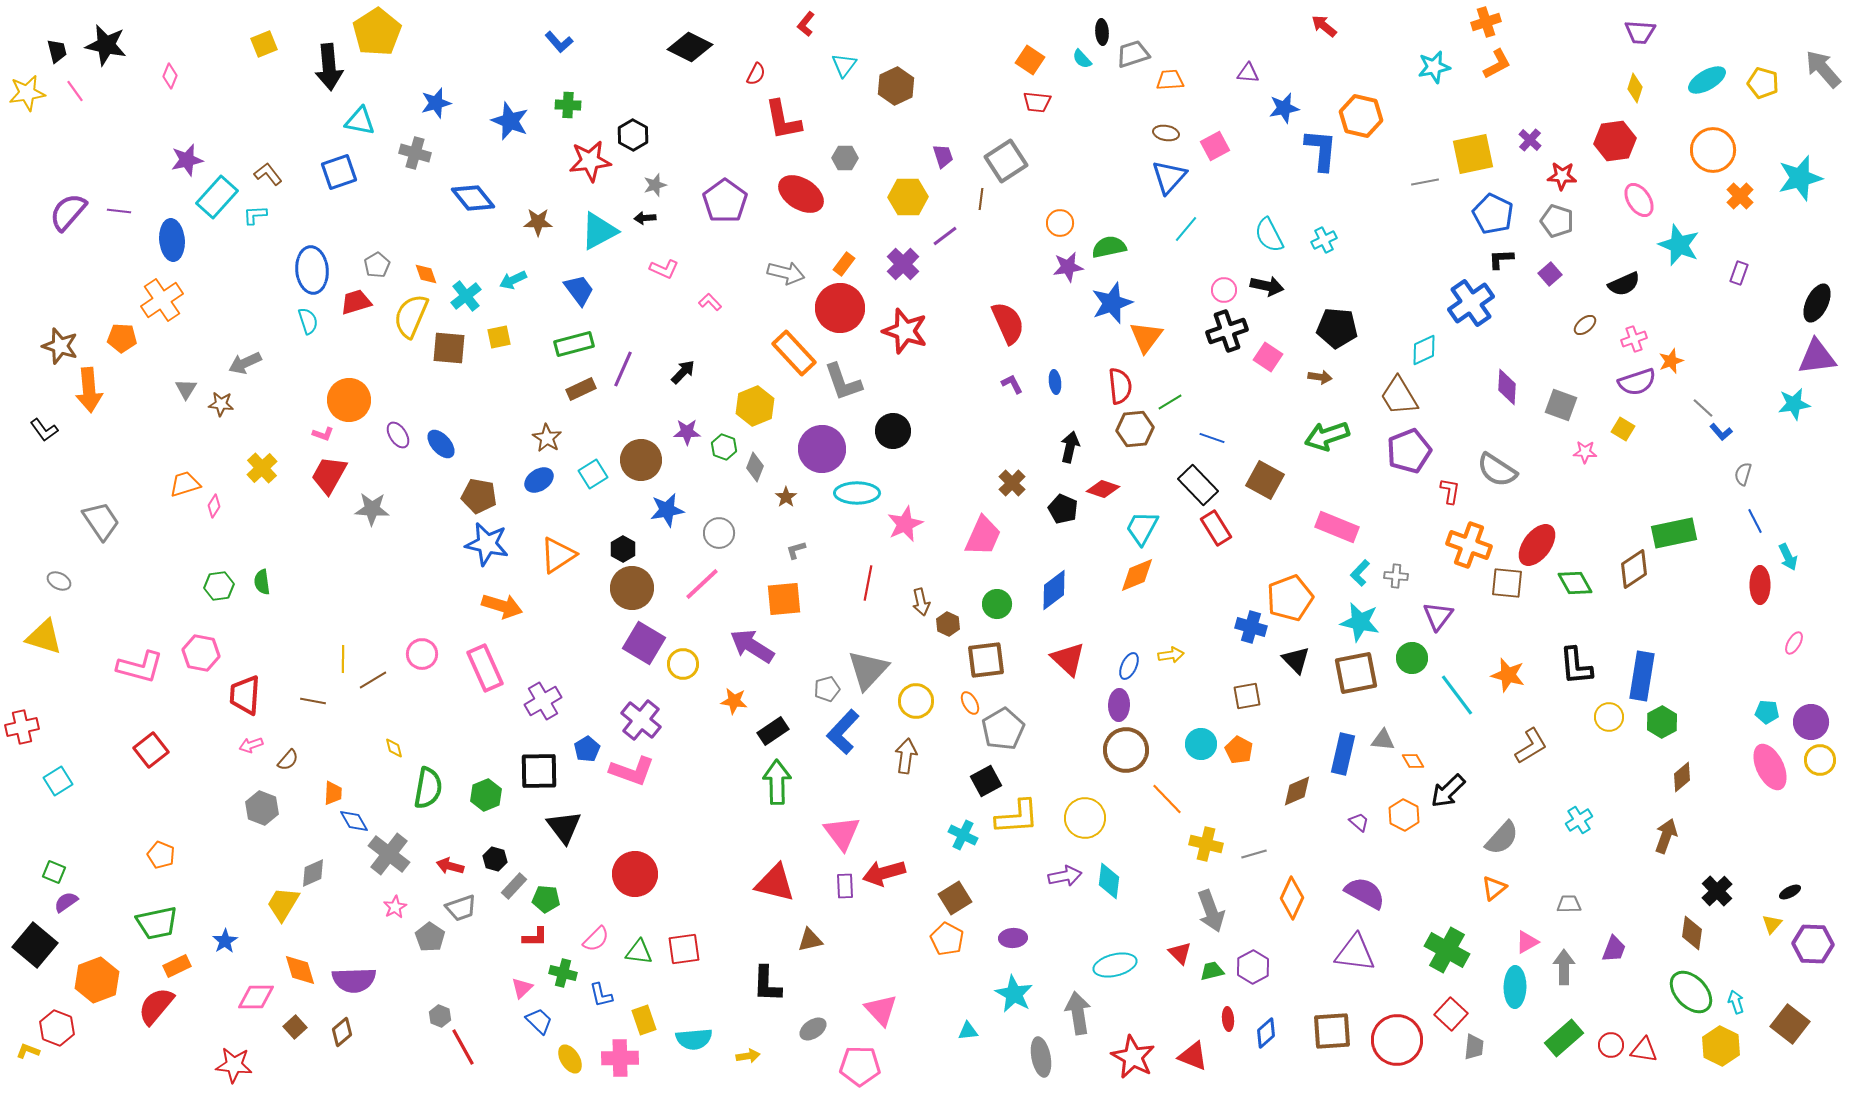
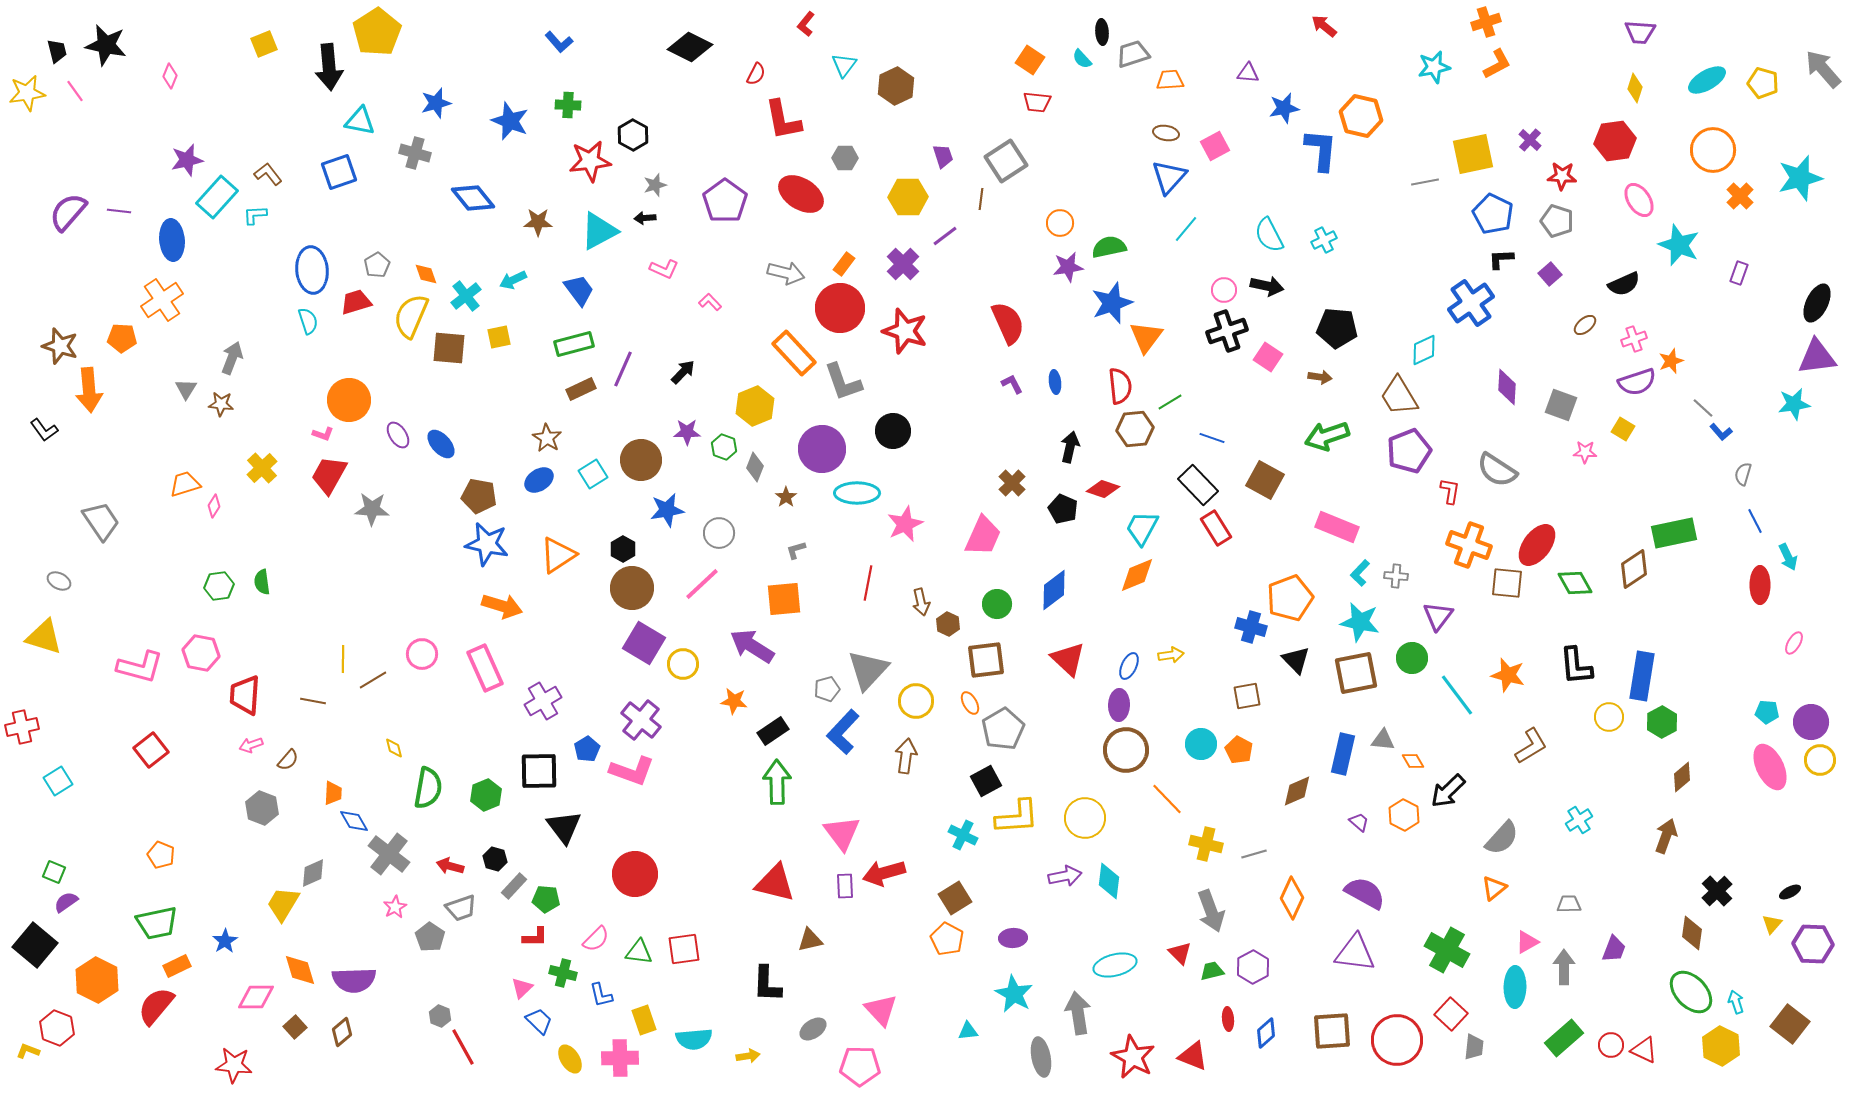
gray arrow at (245, 363): moved 13 px left, 5 px up; rotated 136 degrees clockwise
orange hexagon at (97, 980): rotated 12 degrees counterclockwise
red triangle at (1644, 1050): rotated 16 degrees clockwise
